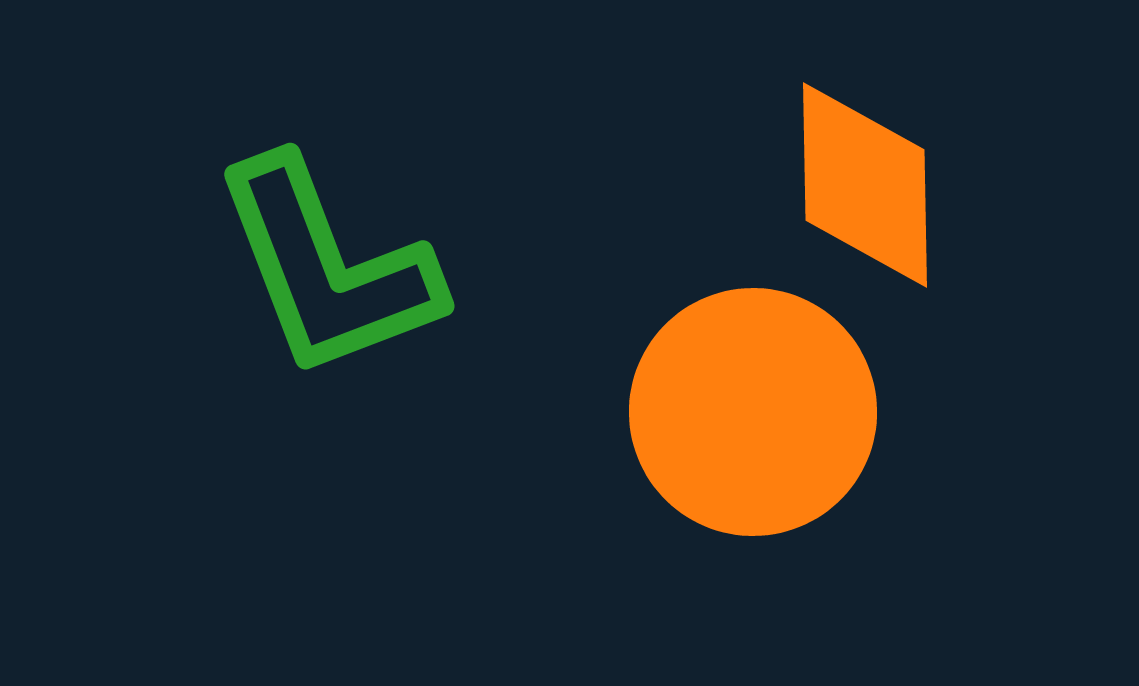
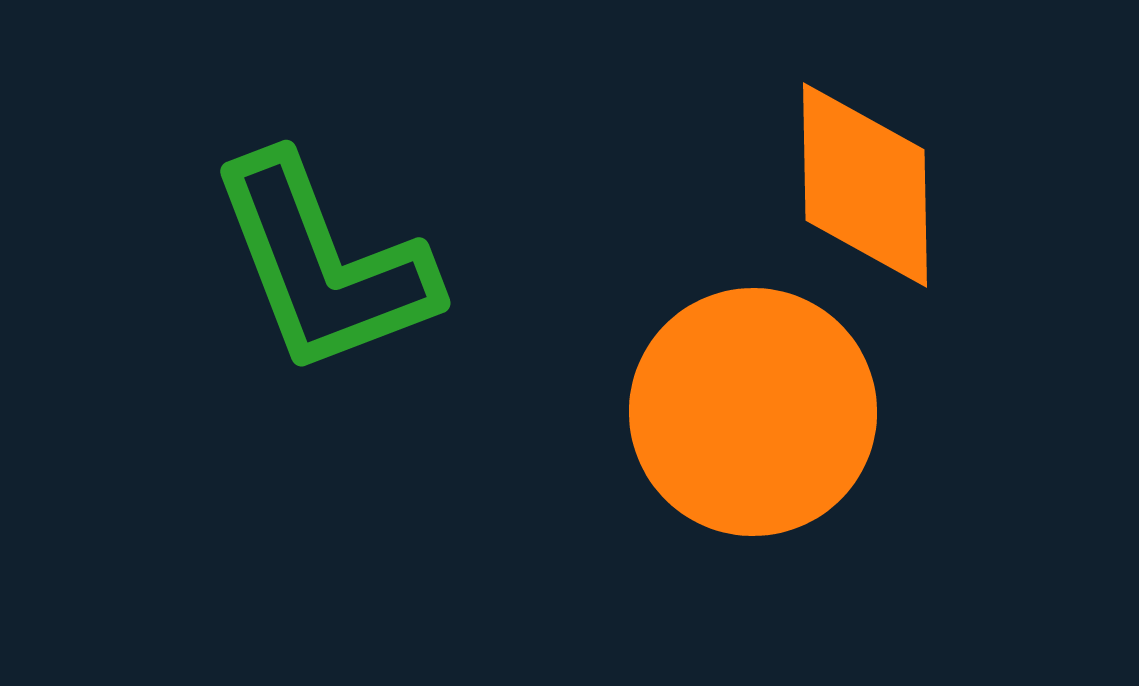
green L-shape: moved 4 px left, 3 px up
